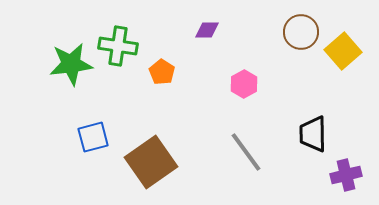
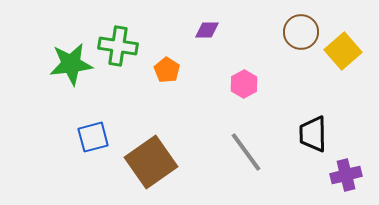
orange pentagon: moved 5 px right, 2 px up
